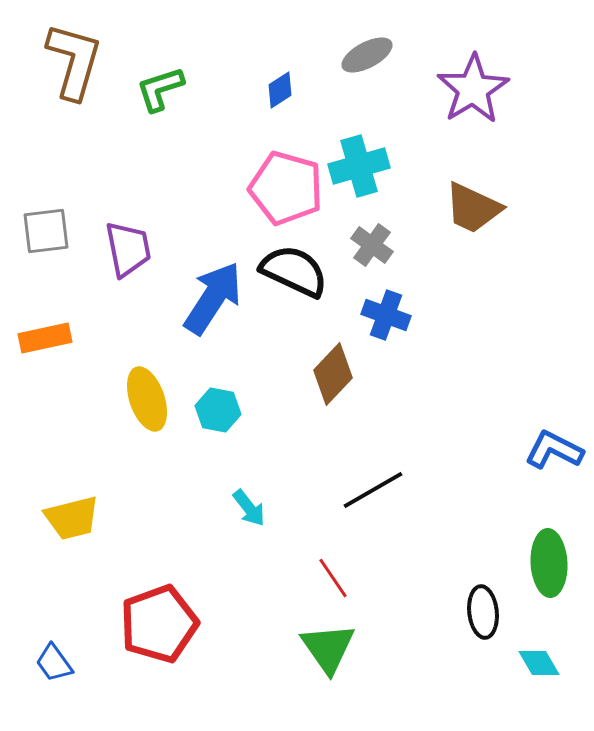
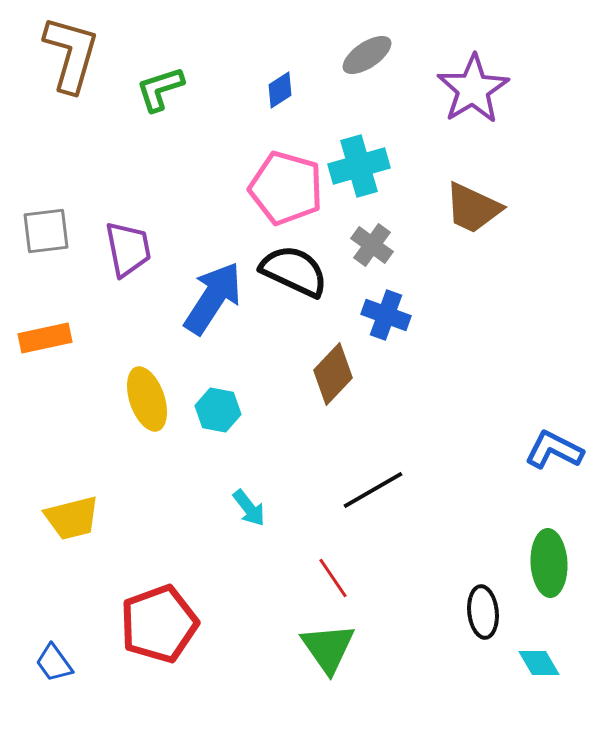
gray ellipse: rotated 6 degrees counterclockwise
brown L-shape: moved 3 px left, 7 px up
